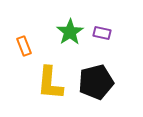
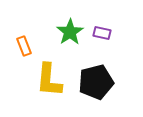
yellow L-shape: moved 1 px left, 3 px up
